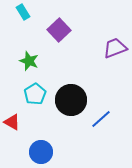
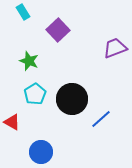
purple square: moved 1 px left
black circle: moved 1 px right, 1 px up
